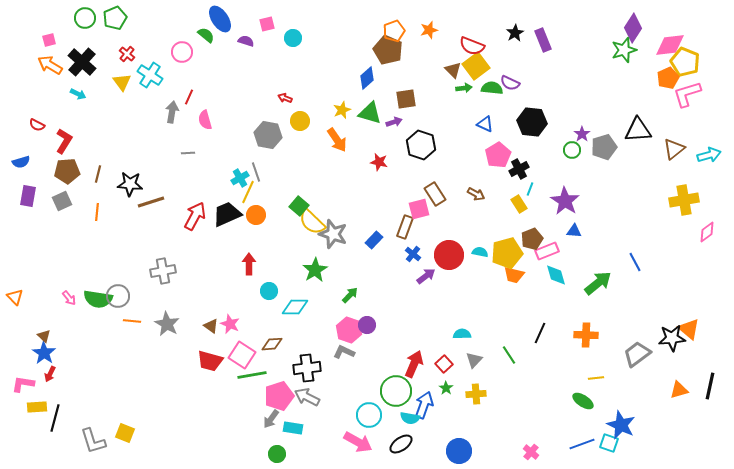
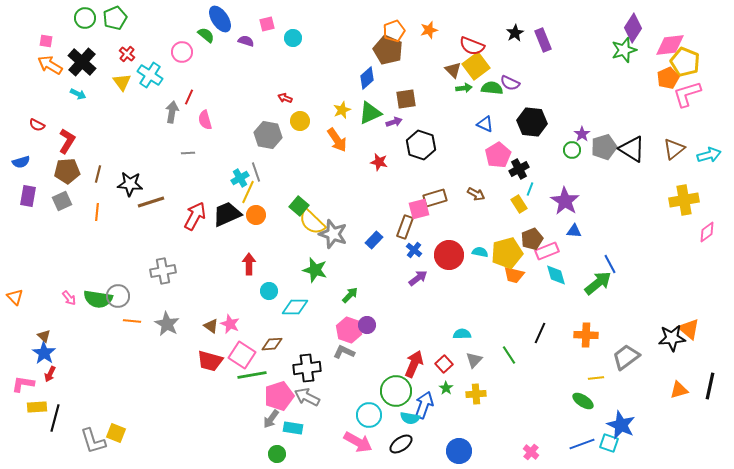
pink square at (49, 40): moved 3 px left, 1 px down; rotated 24 degrees clockwise
green triangle at (370, 113): rotated 40 degrees counterclockwise
black triangle at (638, 130): moved 6 px left, 19 px down; rotated 36 degrees clockwise
red L-shape at (64, 141): moved 3 px right
brown rectangle at (435, 194): moved 4 px down; rotated 75 degrees counterclockwise
blue cross at (413, 254): moved 1 px right, 4 px up
blue line at (635, 262): moved 25 px left, 2 px down
green star at (315, 270): rotated 25 degrees counterclockwise
purple arrow at (426, 276): moved 8 px left, 2 px down
gray trapezoid at (637, 354): moved 11 px left, 3 px down
yellow square at (125, 433): moved 9 px left
